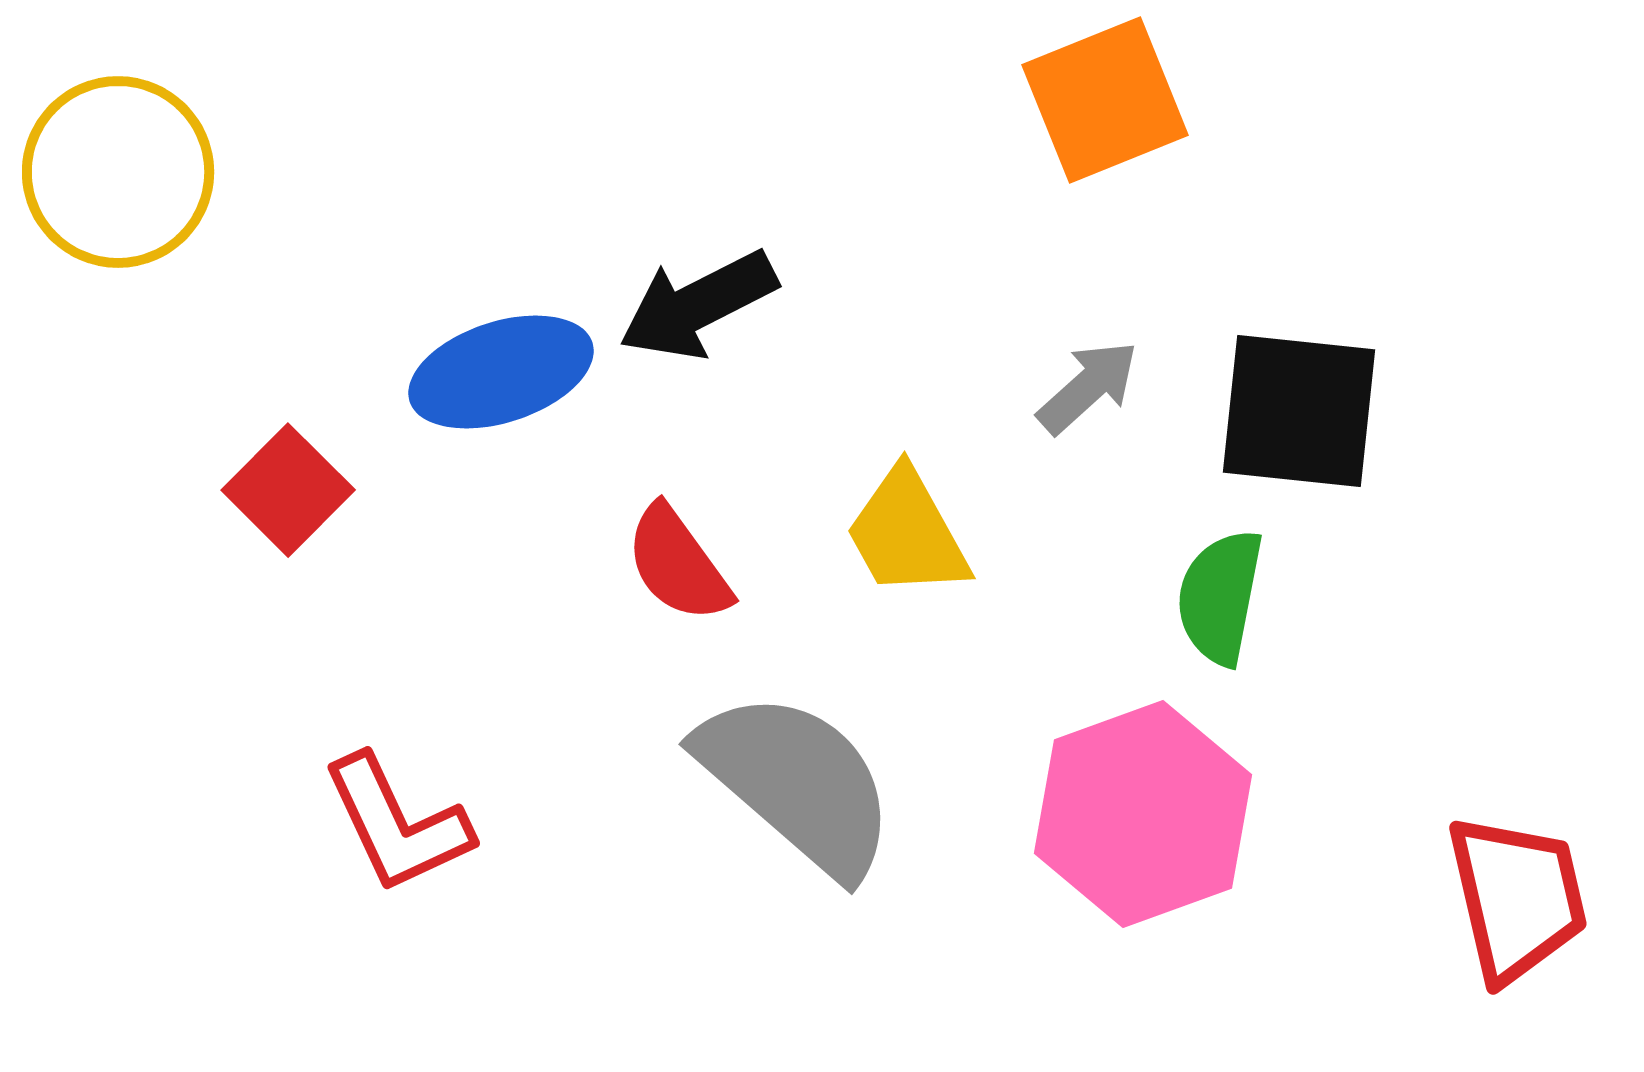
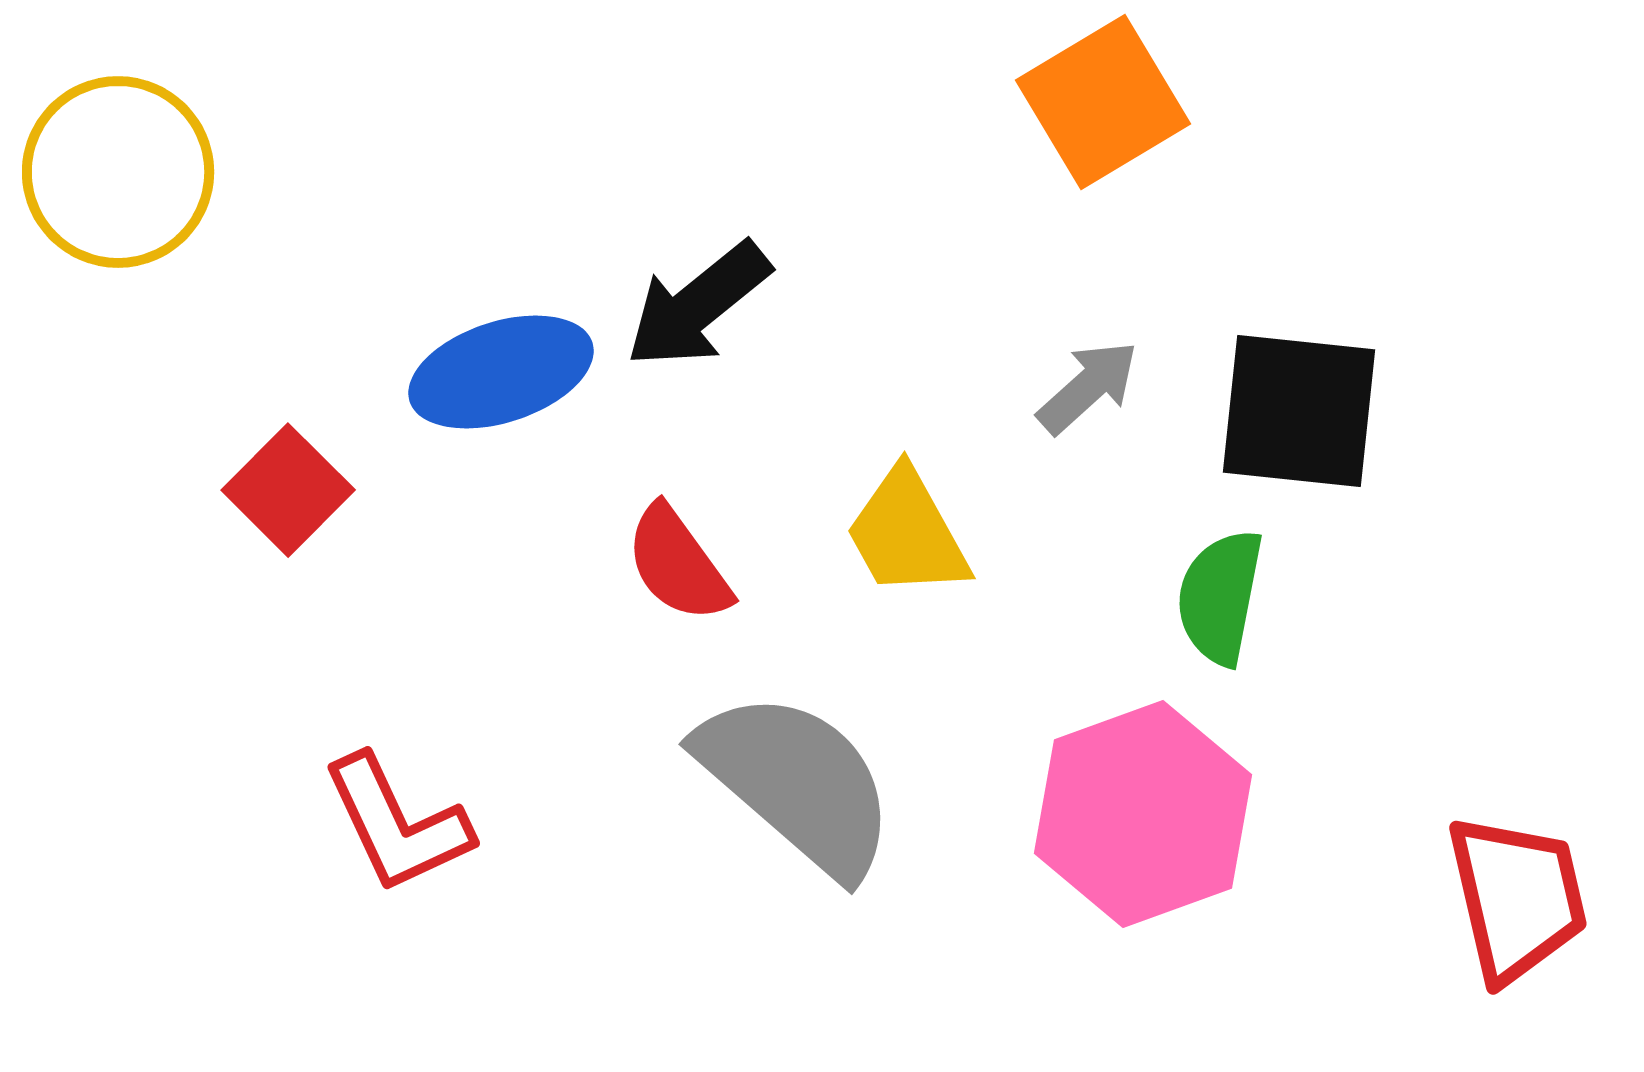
orange square: moved 2 px left, 2 px down; rotated 9 degrees counterclockwise
black arrow: rotated 12 degrees counterclockwise
